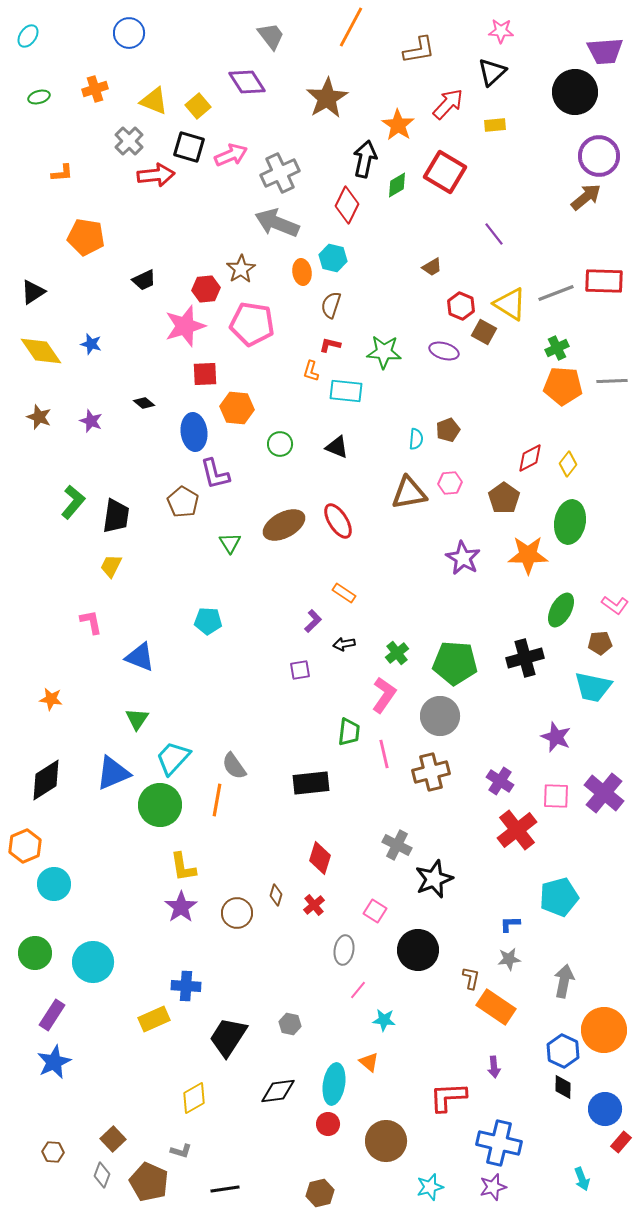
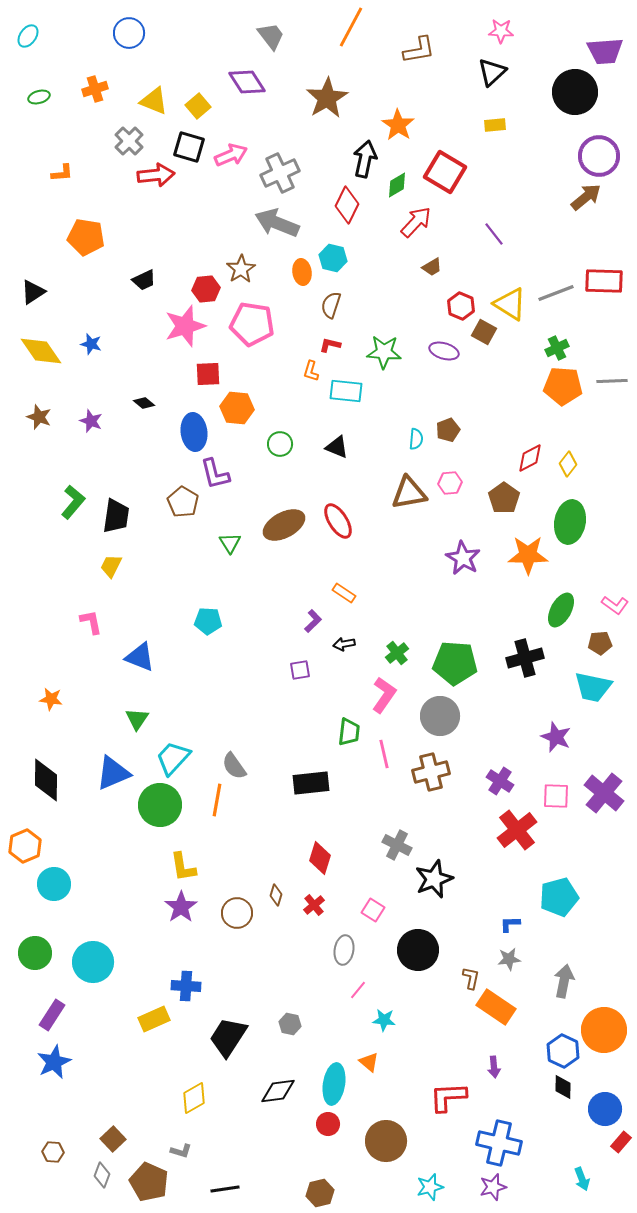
red arrow at (448, 104): moved 32 px left, 118 px down
red square at (205, 374): moved 3 px right
black diamond at (46, 780): rotated 57 degrees counterclockwise
pink square at (375, 911): moved 2 px left, 1 px up
